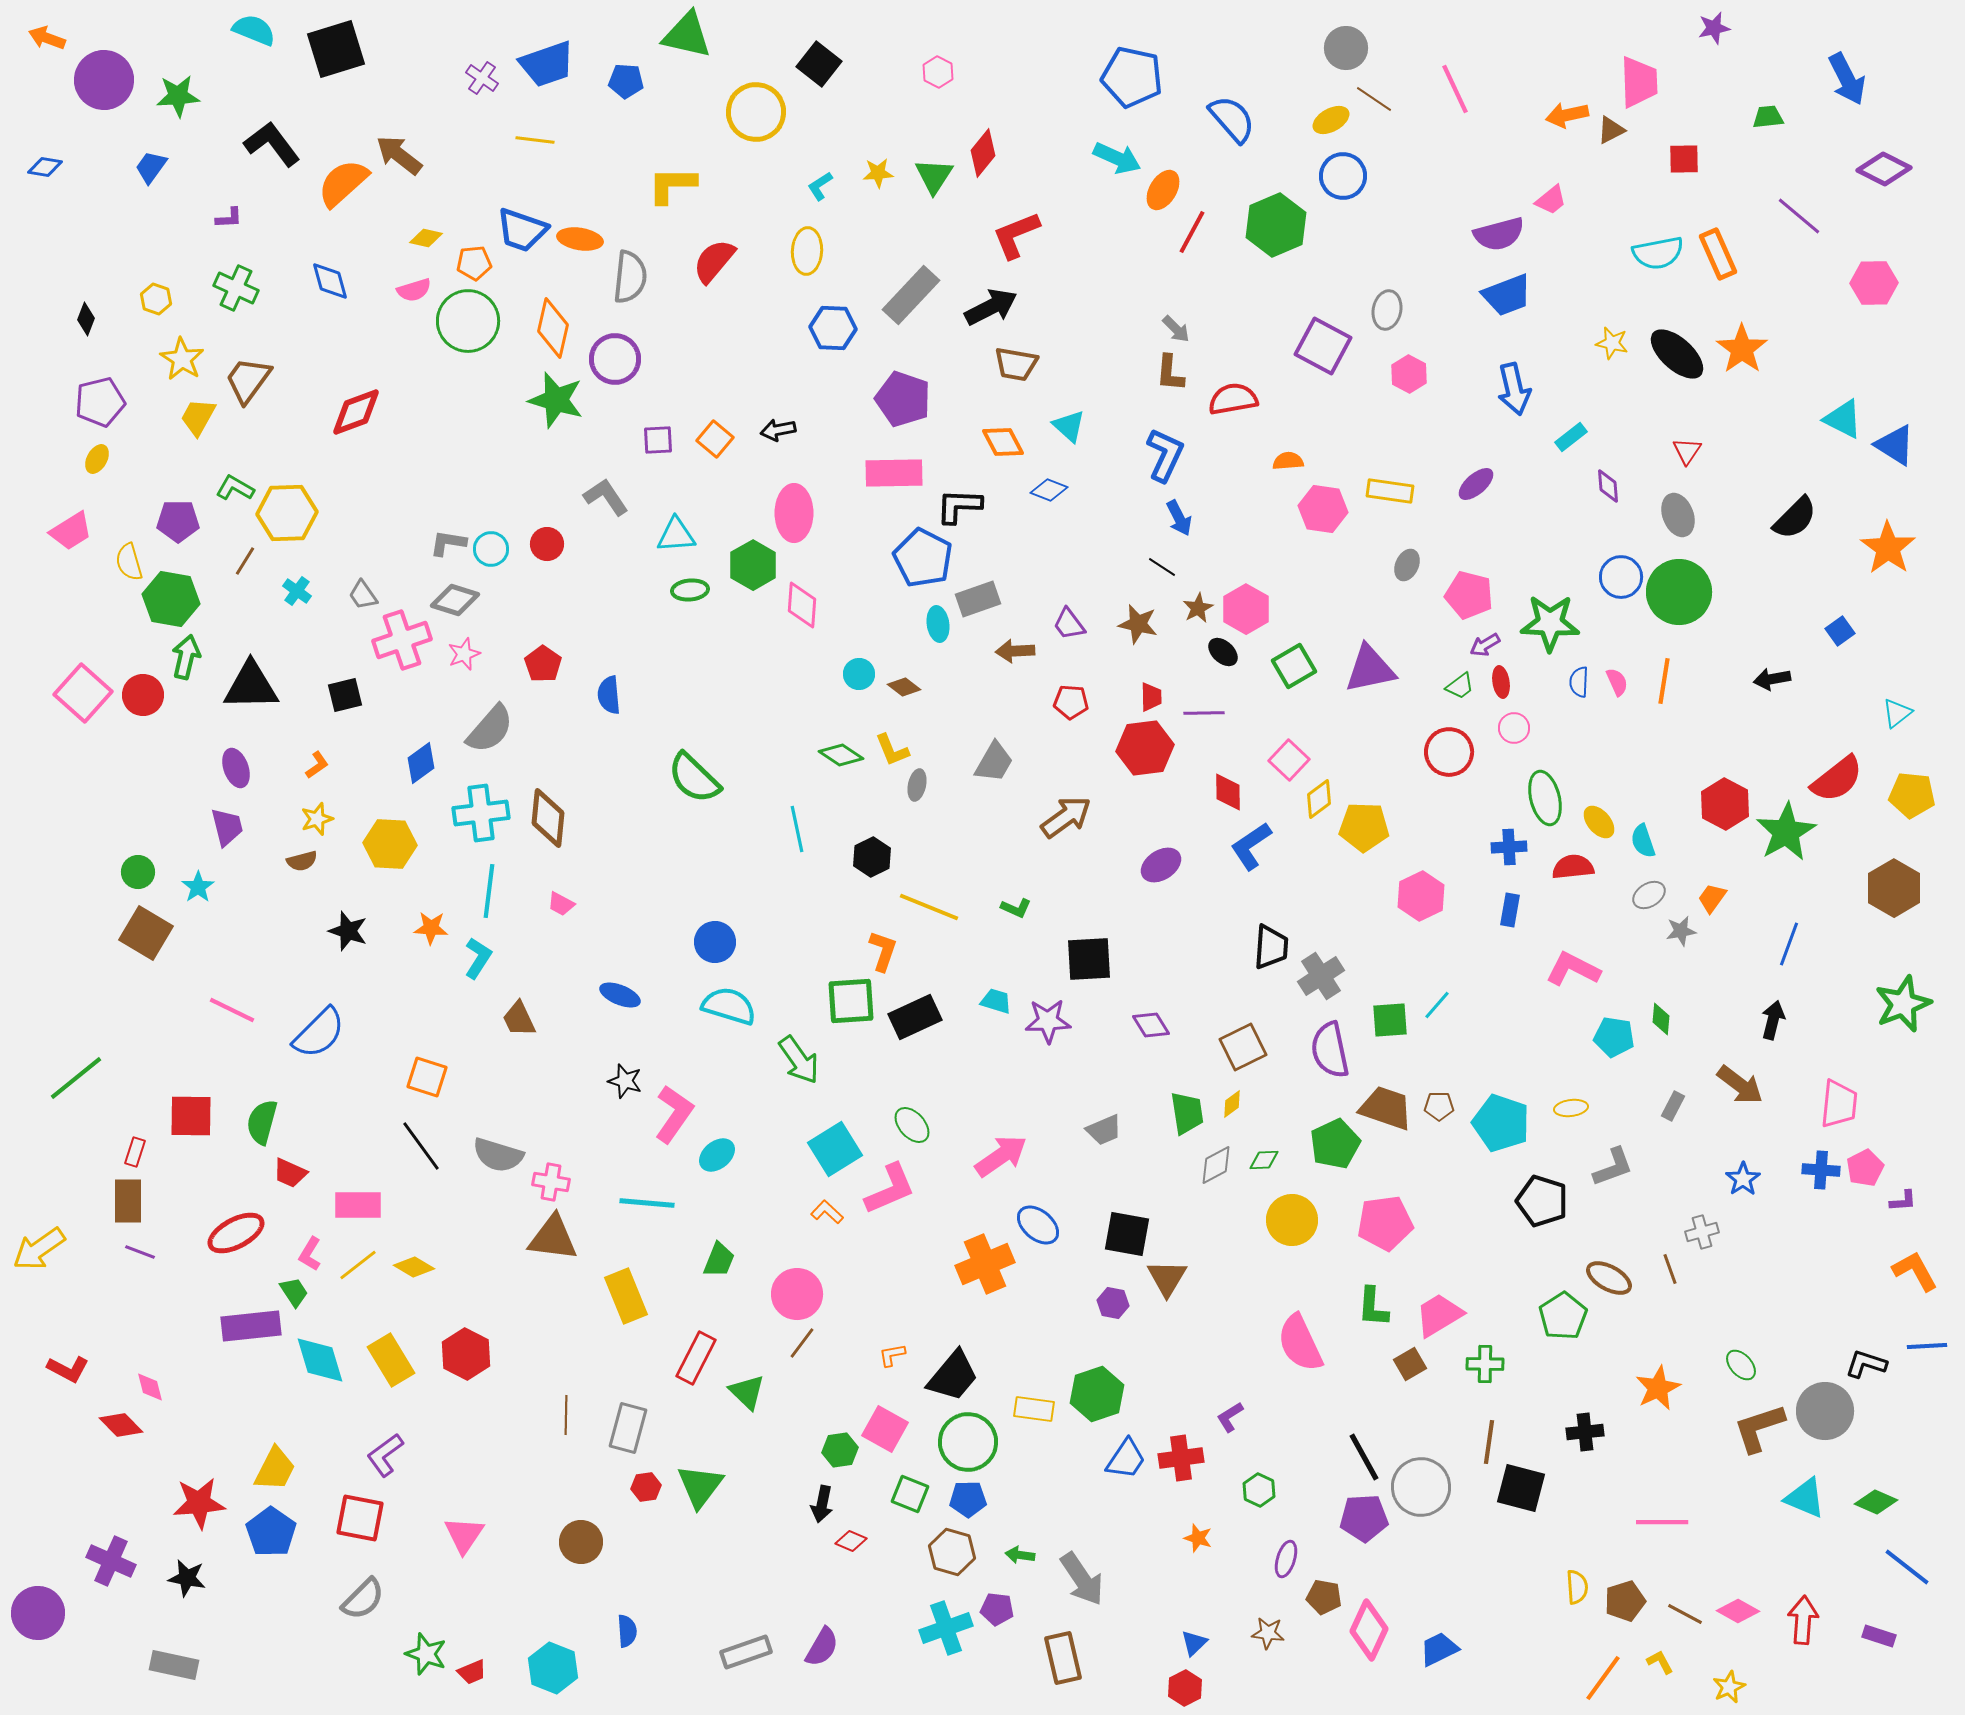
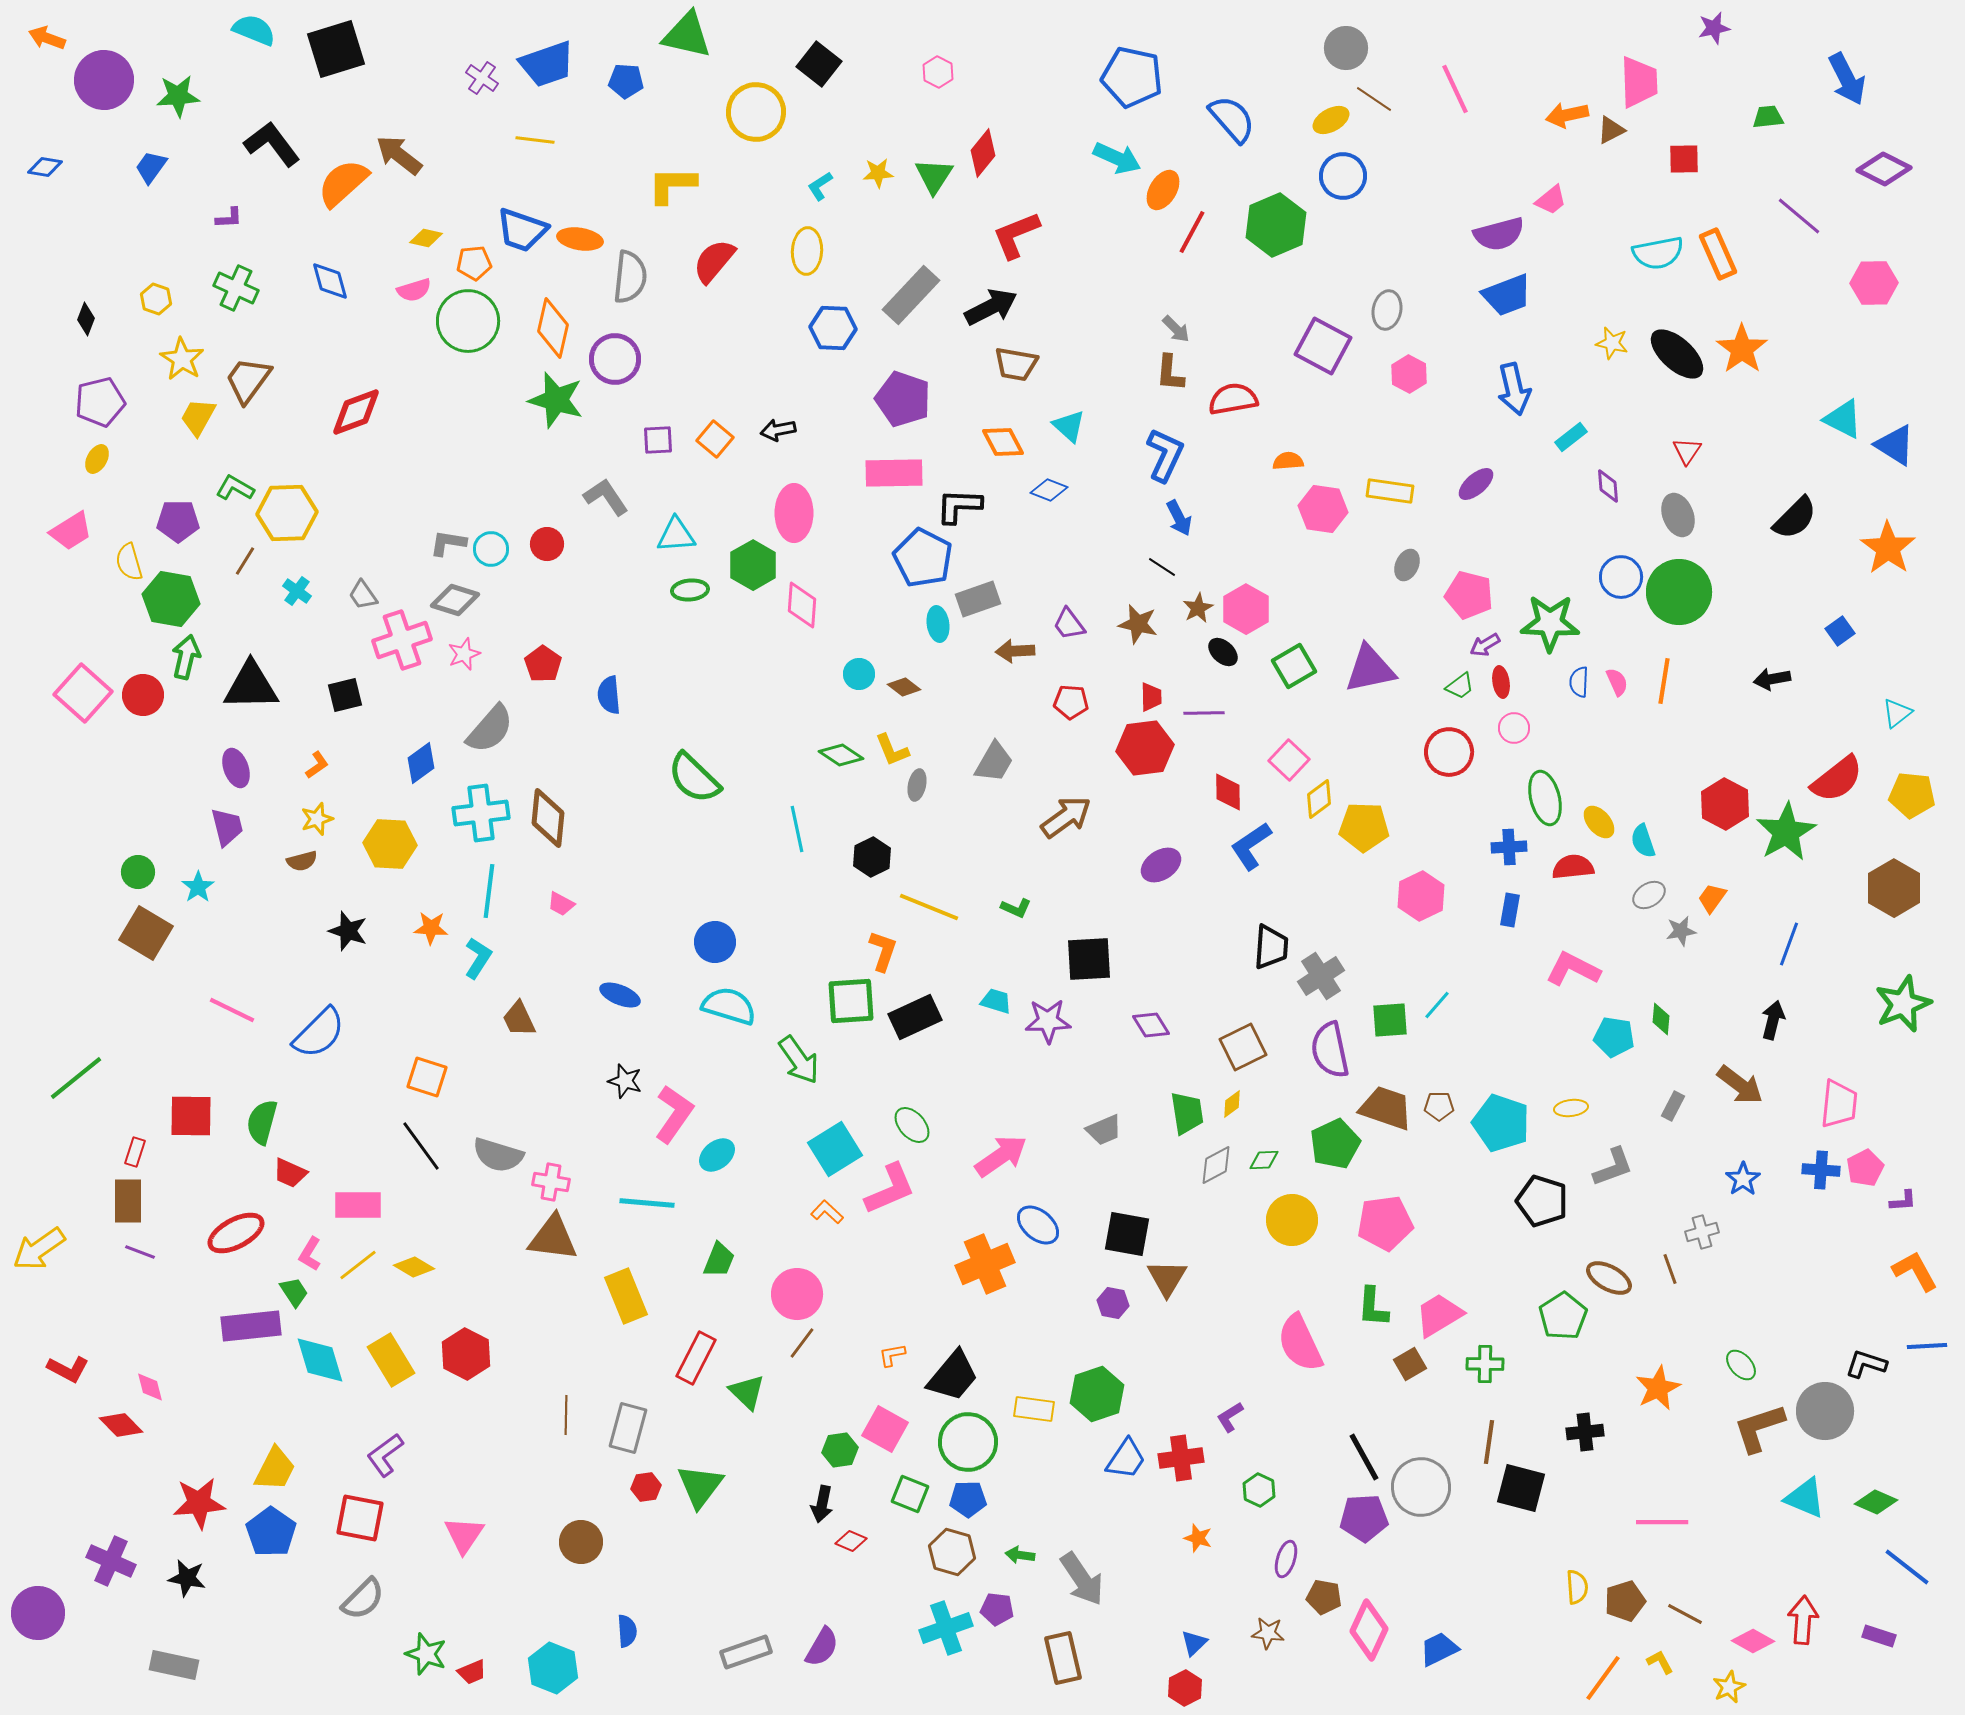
pink diamond at (1738, 1611): moved 15 px right, 30 px down
